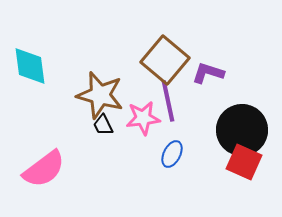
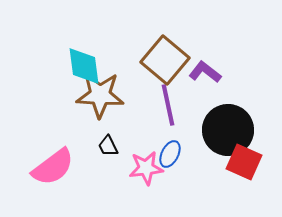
cyan diamond: moved 54 px right
purple L-shape: moved 3 px left, 1 px up; rotated 20 degrees clockwise
brown star: rotated 12 degrees counterclockwise
purple line: moved 4 px down
pink star: moved 3 px right, 50 px down
black trapezoid: moved 5 px right, 21 px down
black circle: moved 14 px left
blue ellipse: moved 2 px left
pink semicircle: moved 9 px right, 2 px up
